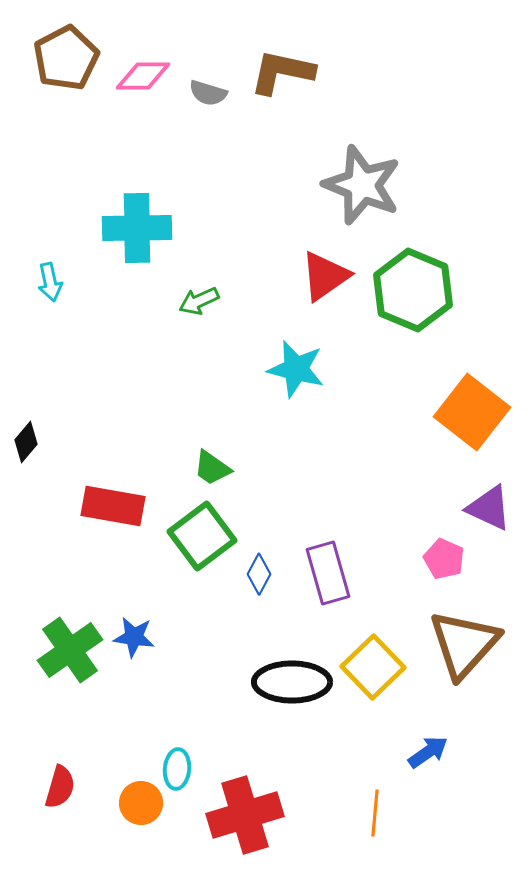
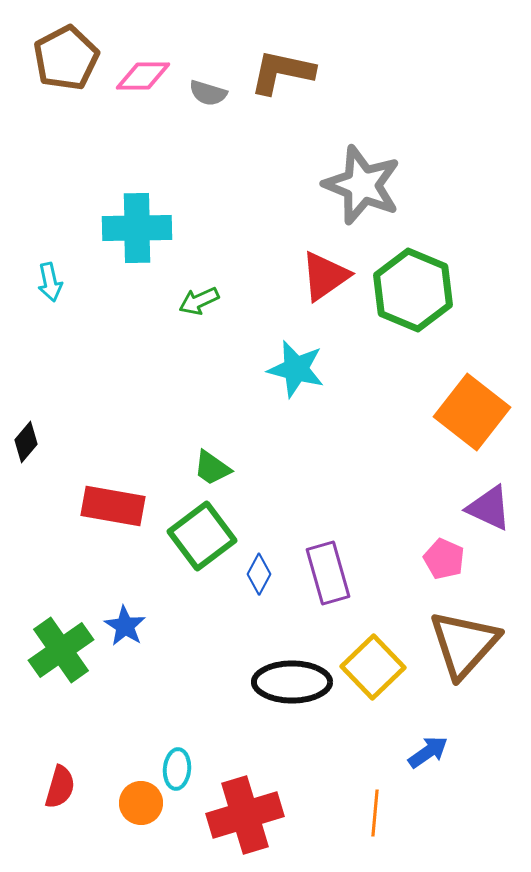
blue star: moved 9 px left, 11 px up; rotated 24 degrees clockwise
green cross: moved 9 px left
